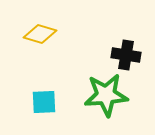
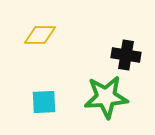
yellow diamond: moved 1 px down; rotated 16 degrees counterclockwise
green star: moved 2 px down
